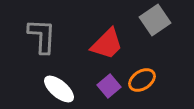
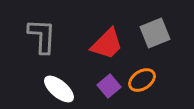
gray square: moved 13 px down; rotated 12 degrees clockwise
